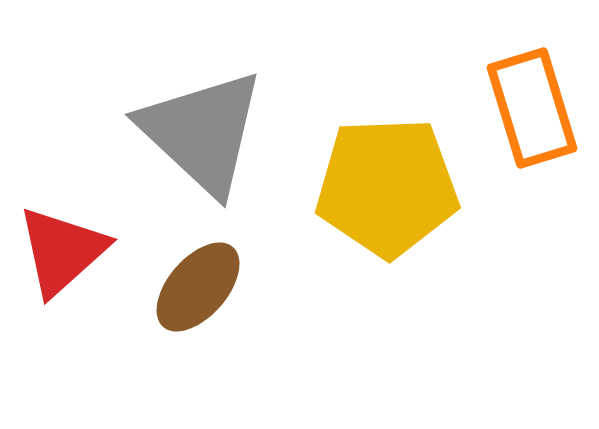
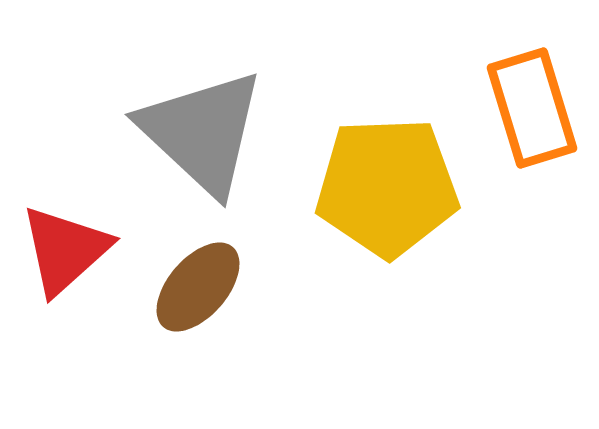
red triangle: moved 3 px right, 1 px up
